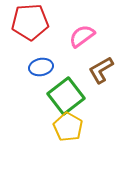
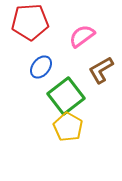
blue ellipse: rotated 40 degrees counterclockwise
